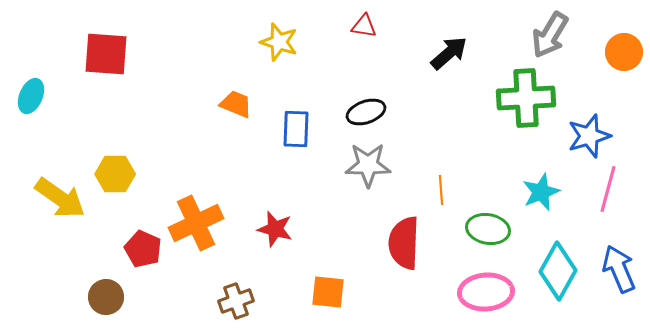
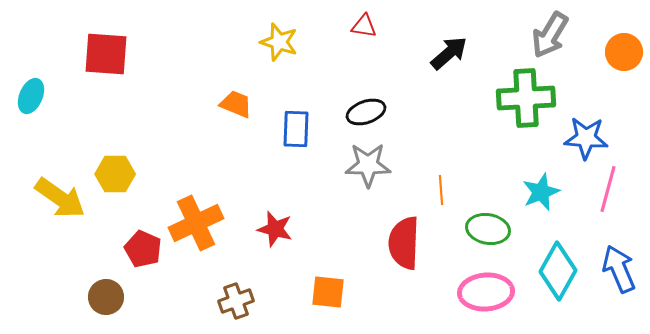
blue star: moved 3 px left, 2 px down; rotated 21 degrees clockwise
